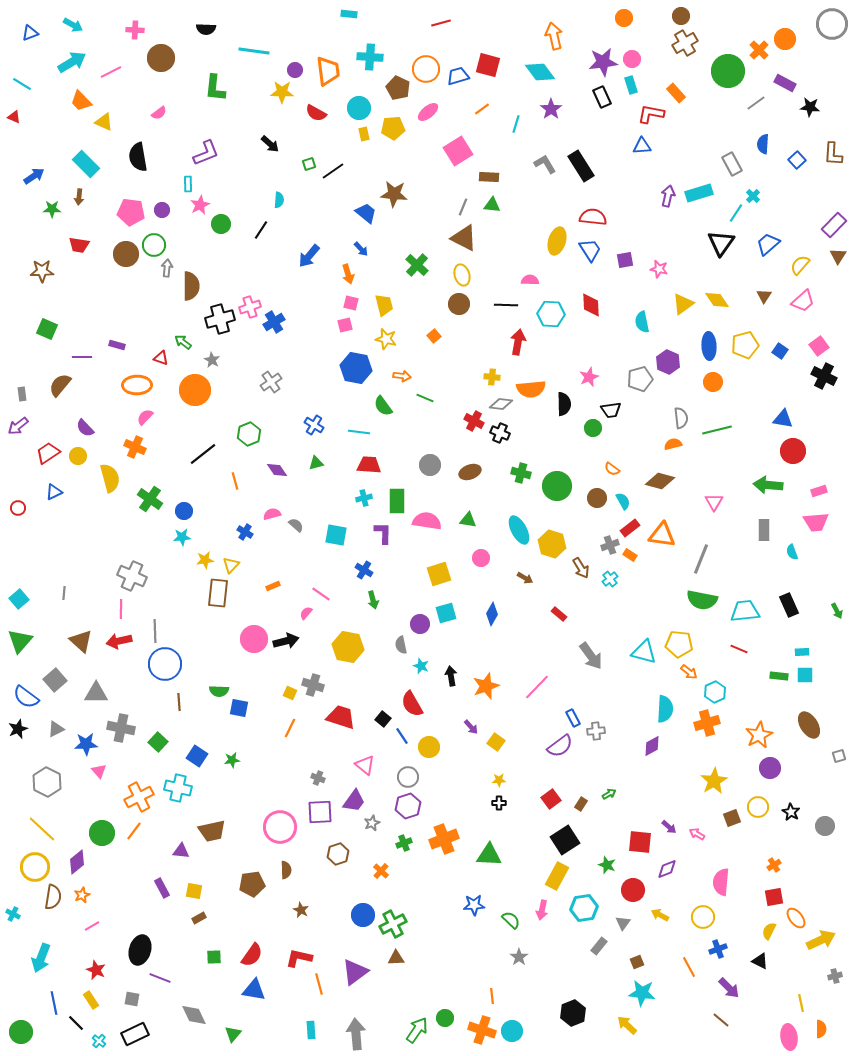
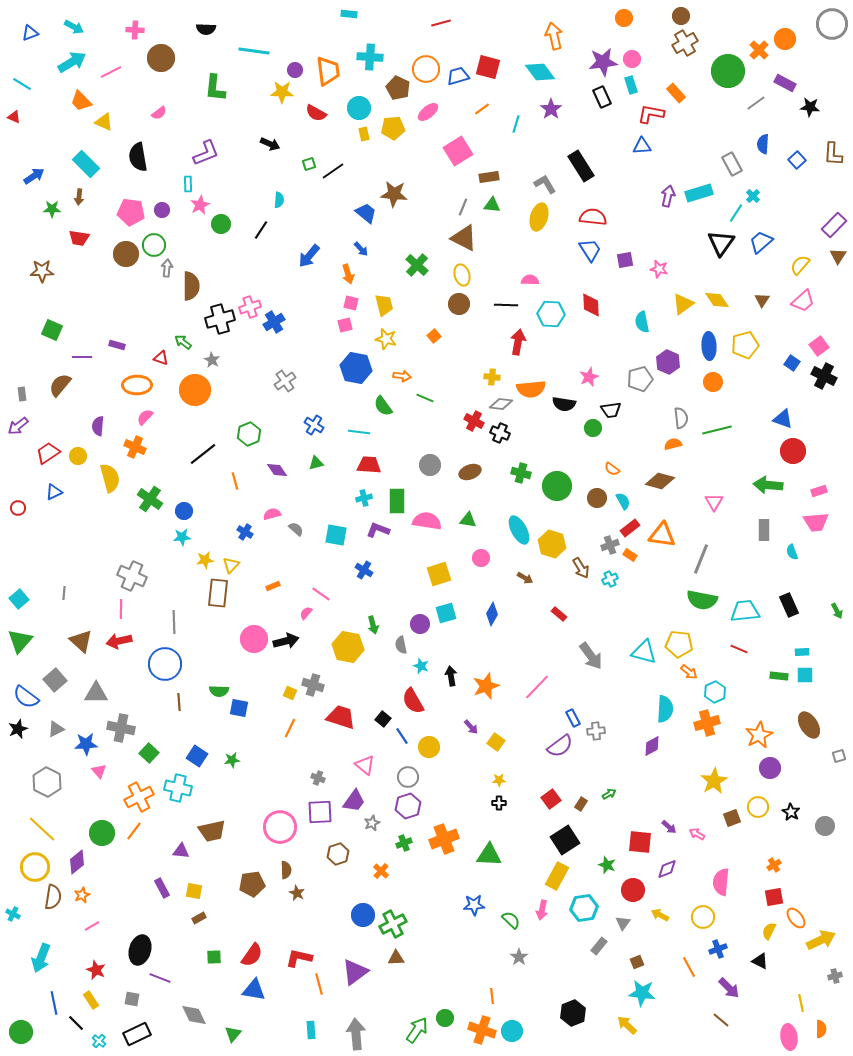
cyan arrow at (73, 25): moved 1 px right, 2 px down
red square at (488, 65): moved 2 px down
black arrow at (270, 144): rotated 18 degrees counterclockwise
gray L-shape at (545, 164): moved 20 px down
brown rectangle at (489, 177): rotated 12 degrees counterclockwise
yellow ellipse at (557, 241): moved 18 px left, 24 px up
blue trapezoid at (768, 244): moved 7 px left, 2 px up
red trapezoid at (79, 245): moved 7 px up
brown triangle at (764, 296): moved 2 px left, 4 px down
green square at (47, 329): moved 5 px right, 1 px down
blue square at (780, 351): moved 12 px right, 12 px down
gray cross at (271, 382): moved 14 px right, 1 px up
black semicircle at (564, 404): rotated 100 degrees clockwise
blue triangle at (783, 419): rotated 10 degrees clockwise
purple semicircle at (85, 428): moved 13 px right, 2 px up; rotated 48 degrees clockwise
gray semicircle at (296, 525): moved 4 px down
purple L-shape at (383, 533): moved 5 px left, 3 px up; rotated 70 degrees counterclockwise
cyan cross at (610, 579): rotated 14 degrees clockwise
green arrow at (373, 600): moved 25 px down
gray line at (155, 631): moved 19 px right, 9 px up
red semicircle at (412, 704): moved 1 px right, 3 px up
green square at (158, 742): moved 9 px left, 11 px down
brown star at (301, 910): moved 4 px left, 17 px up
black rectangle at (135, 1034): moved 2 px right
